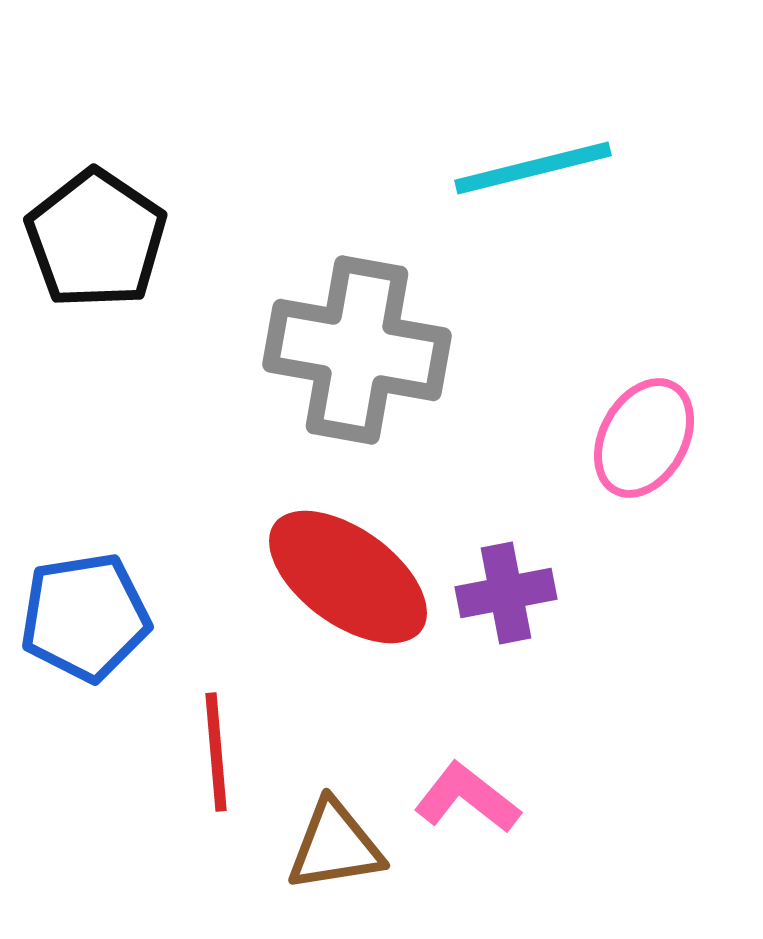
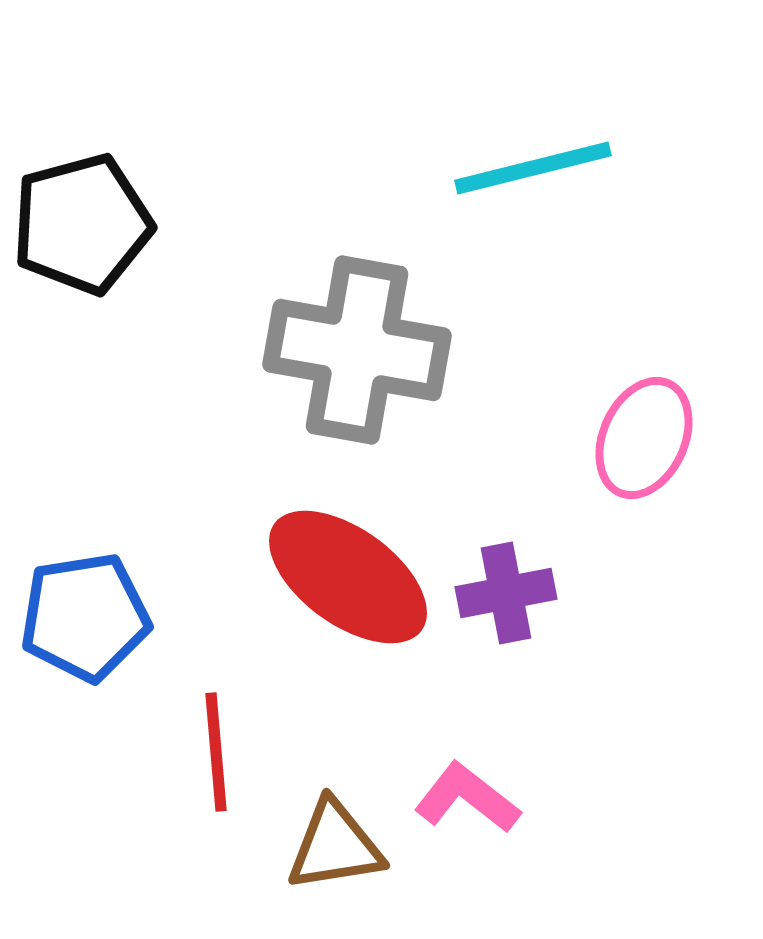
black pentagon: moved 14 px left, 15 px up; rotated 23 degrees clockwise
pink ellipse: rotated 5 degrees counterclockwise
